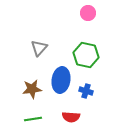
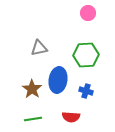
gray triangle: rotated 36 degrees clockwise
green hexagon: rotated 15 degrees counterclockwise
blue ellipse: moved 3 px left
brown star: rotated 30 degrees counterclockwise
